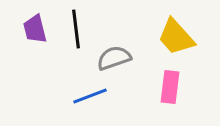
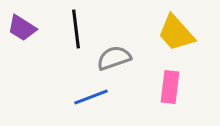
purple trapezoid: moved 13 px left, 1 px up; rotated 44 degrees counterclockwise
yellow trapezoid: moved 4 px up
blue line: moved 1 px right, 1 px down
